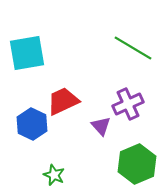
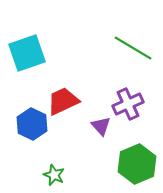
cyan square: rotated 9 degrees counterclockwise
